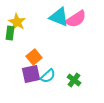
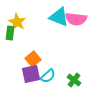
pink semicircle: rotated 40 degrees clockwise
orange square: moved 1 px left, 2 px down
